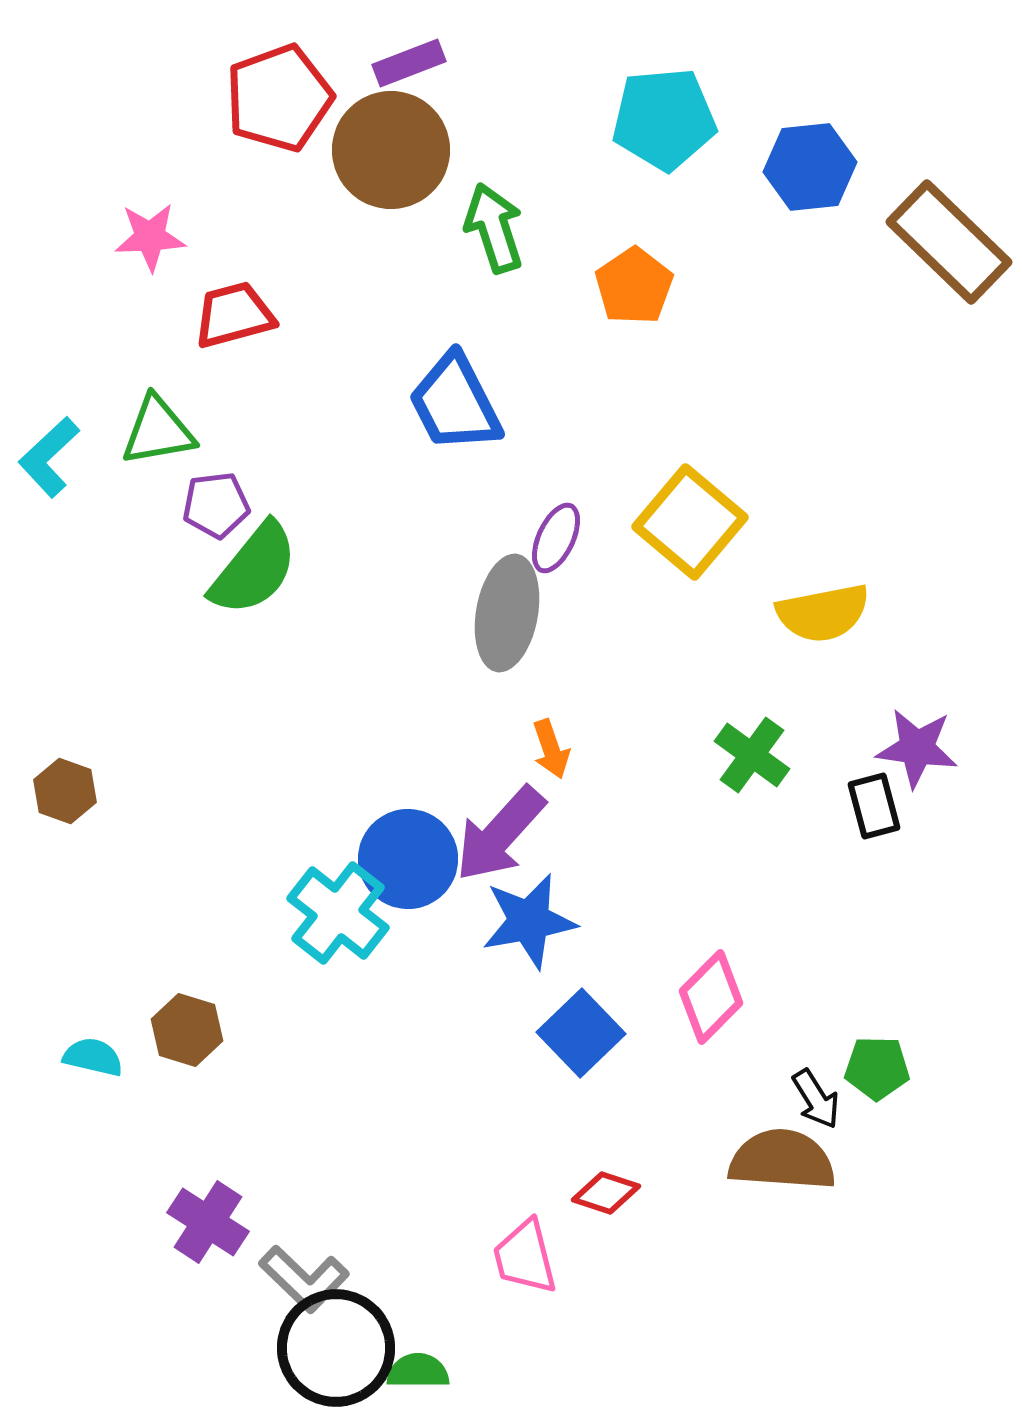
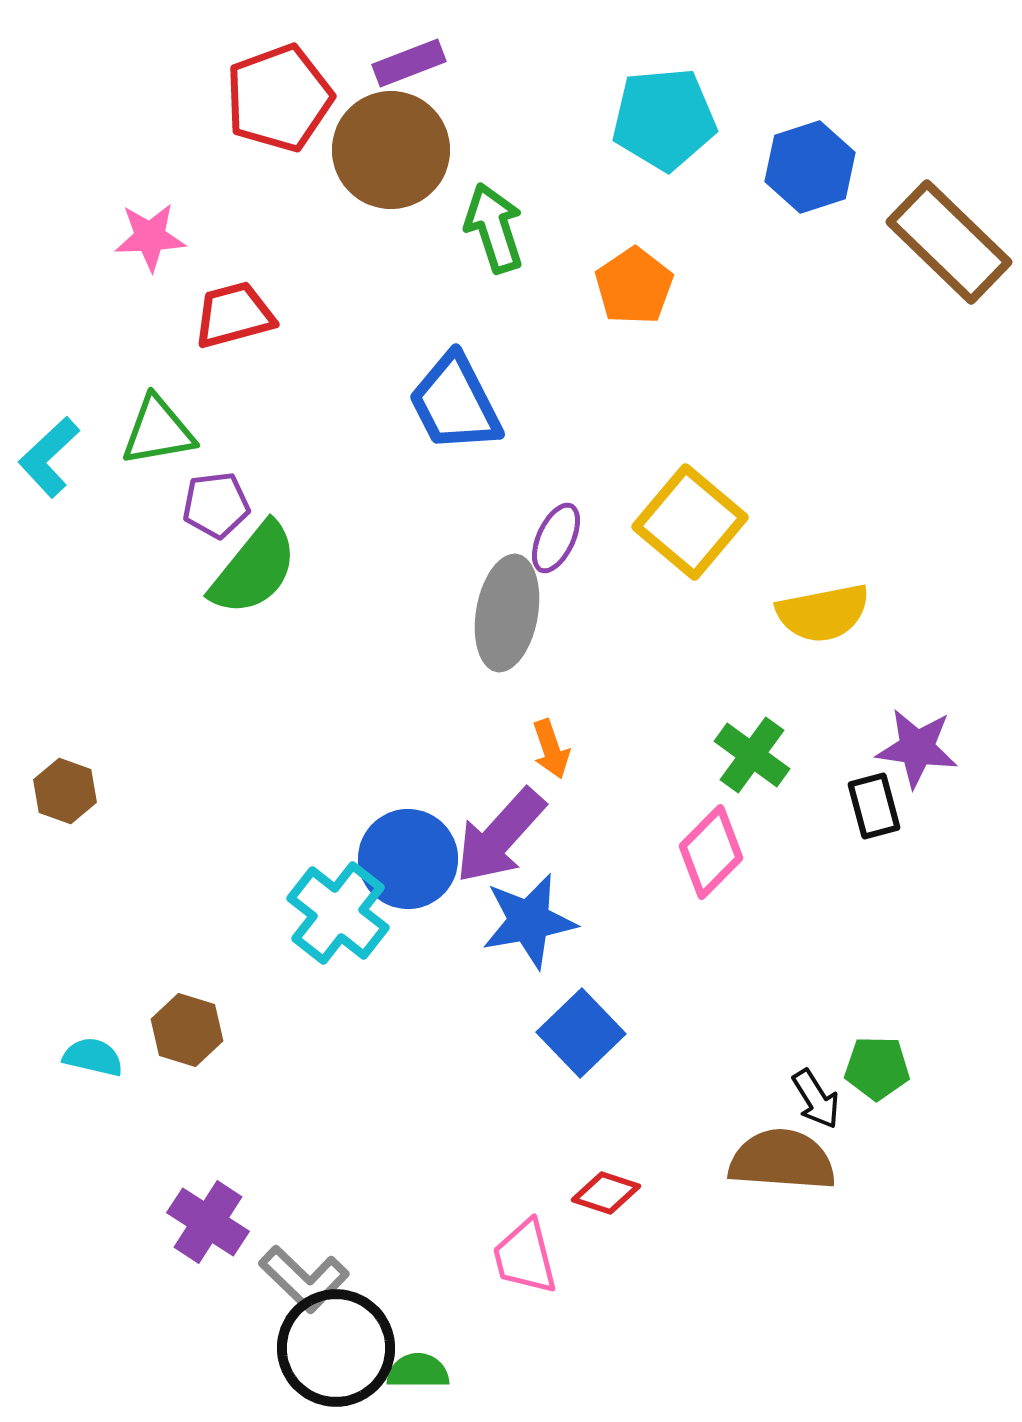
blue hexagon at (810, 167): rotated 12 degrees counterclockwise
purple arrow at (500, 834): moved 2 px down
pink diamond at (711, 997): moved 145 px up
